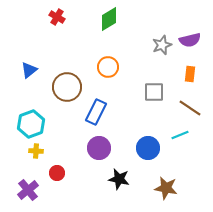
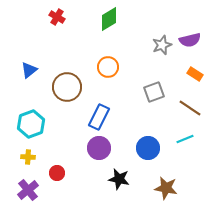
orange rectangle: moved 5 px right; rotated 63 degrees counterclockwise
gray square: rotated 20 degrees counterclockwise
blue rectangle: moved 3 px right, 5 px down
cyan line: moved 5 px right, 4 px down
yellow cross: moved 8 px left, 6 px down
